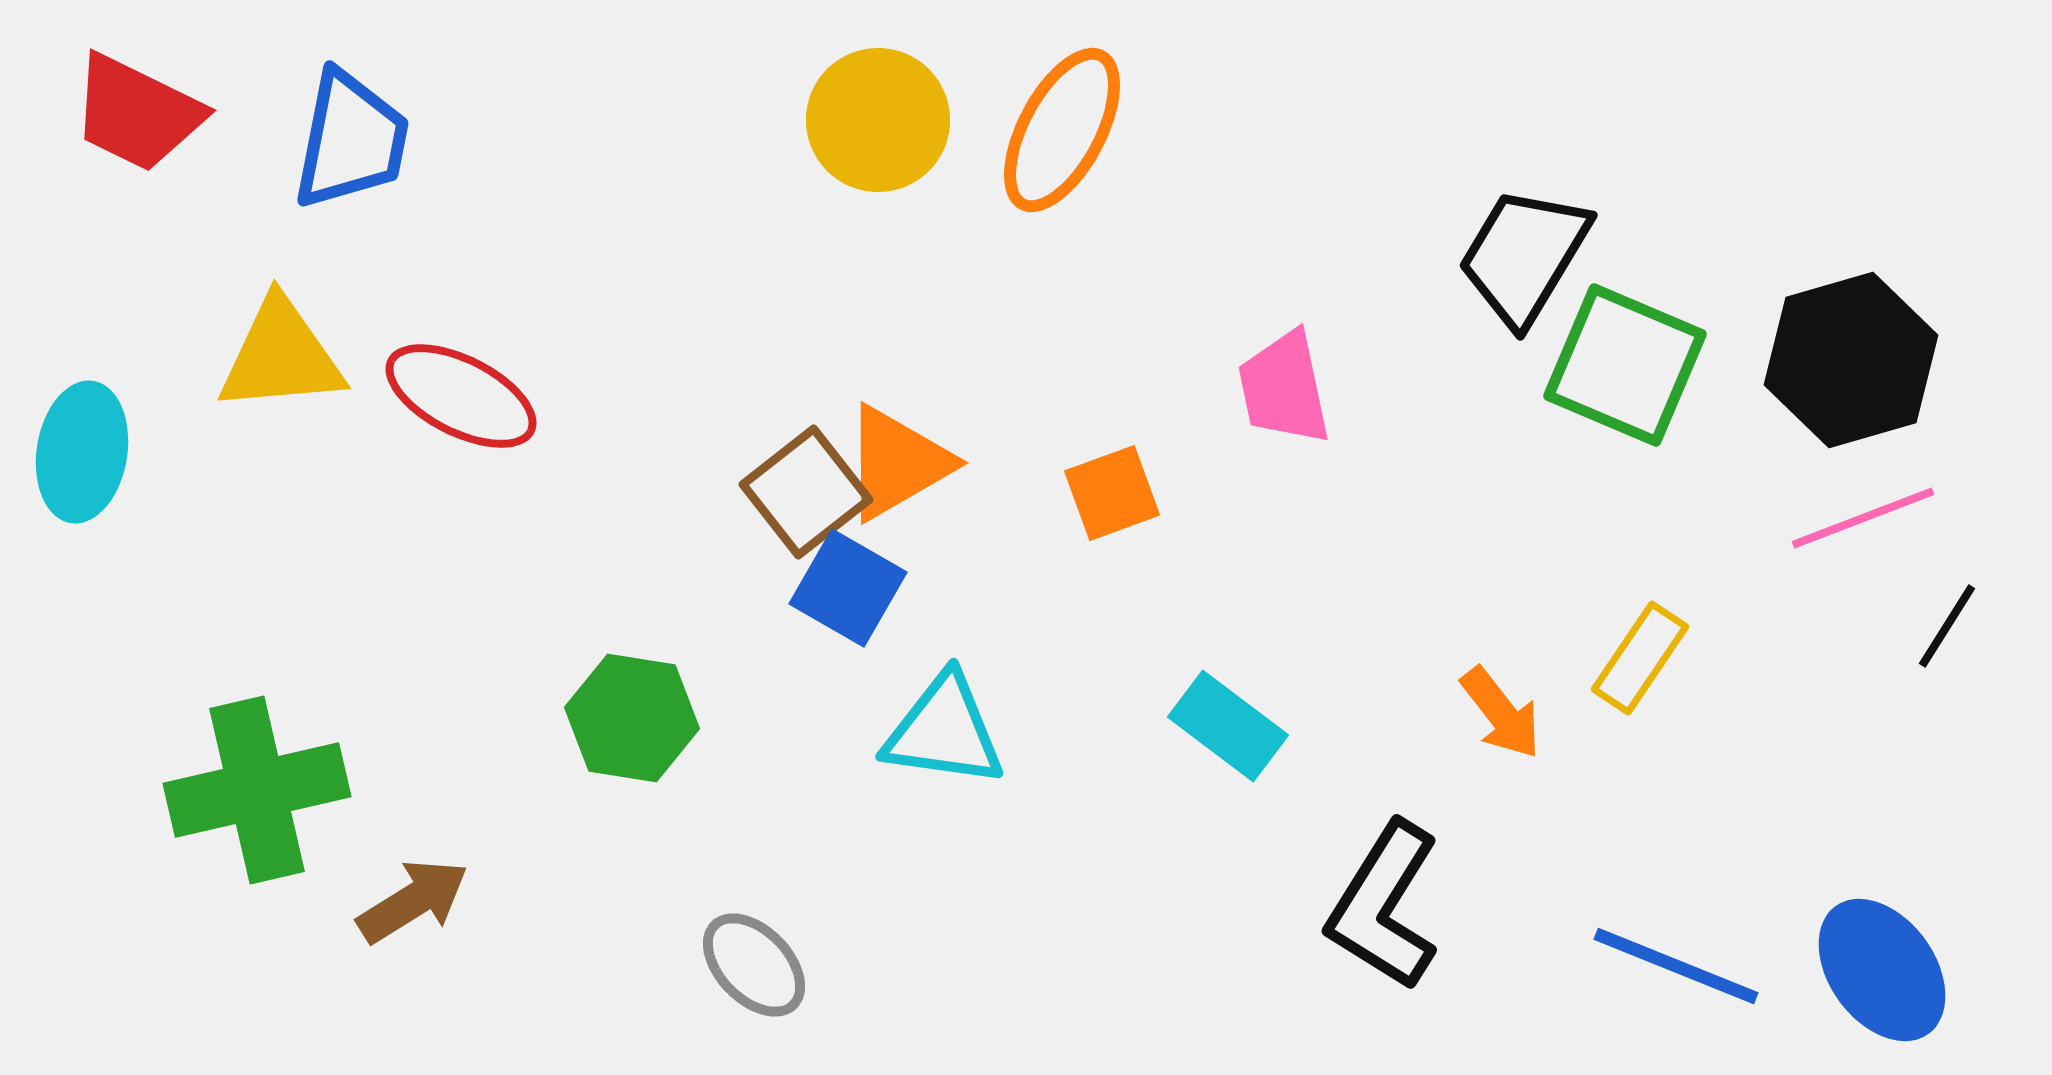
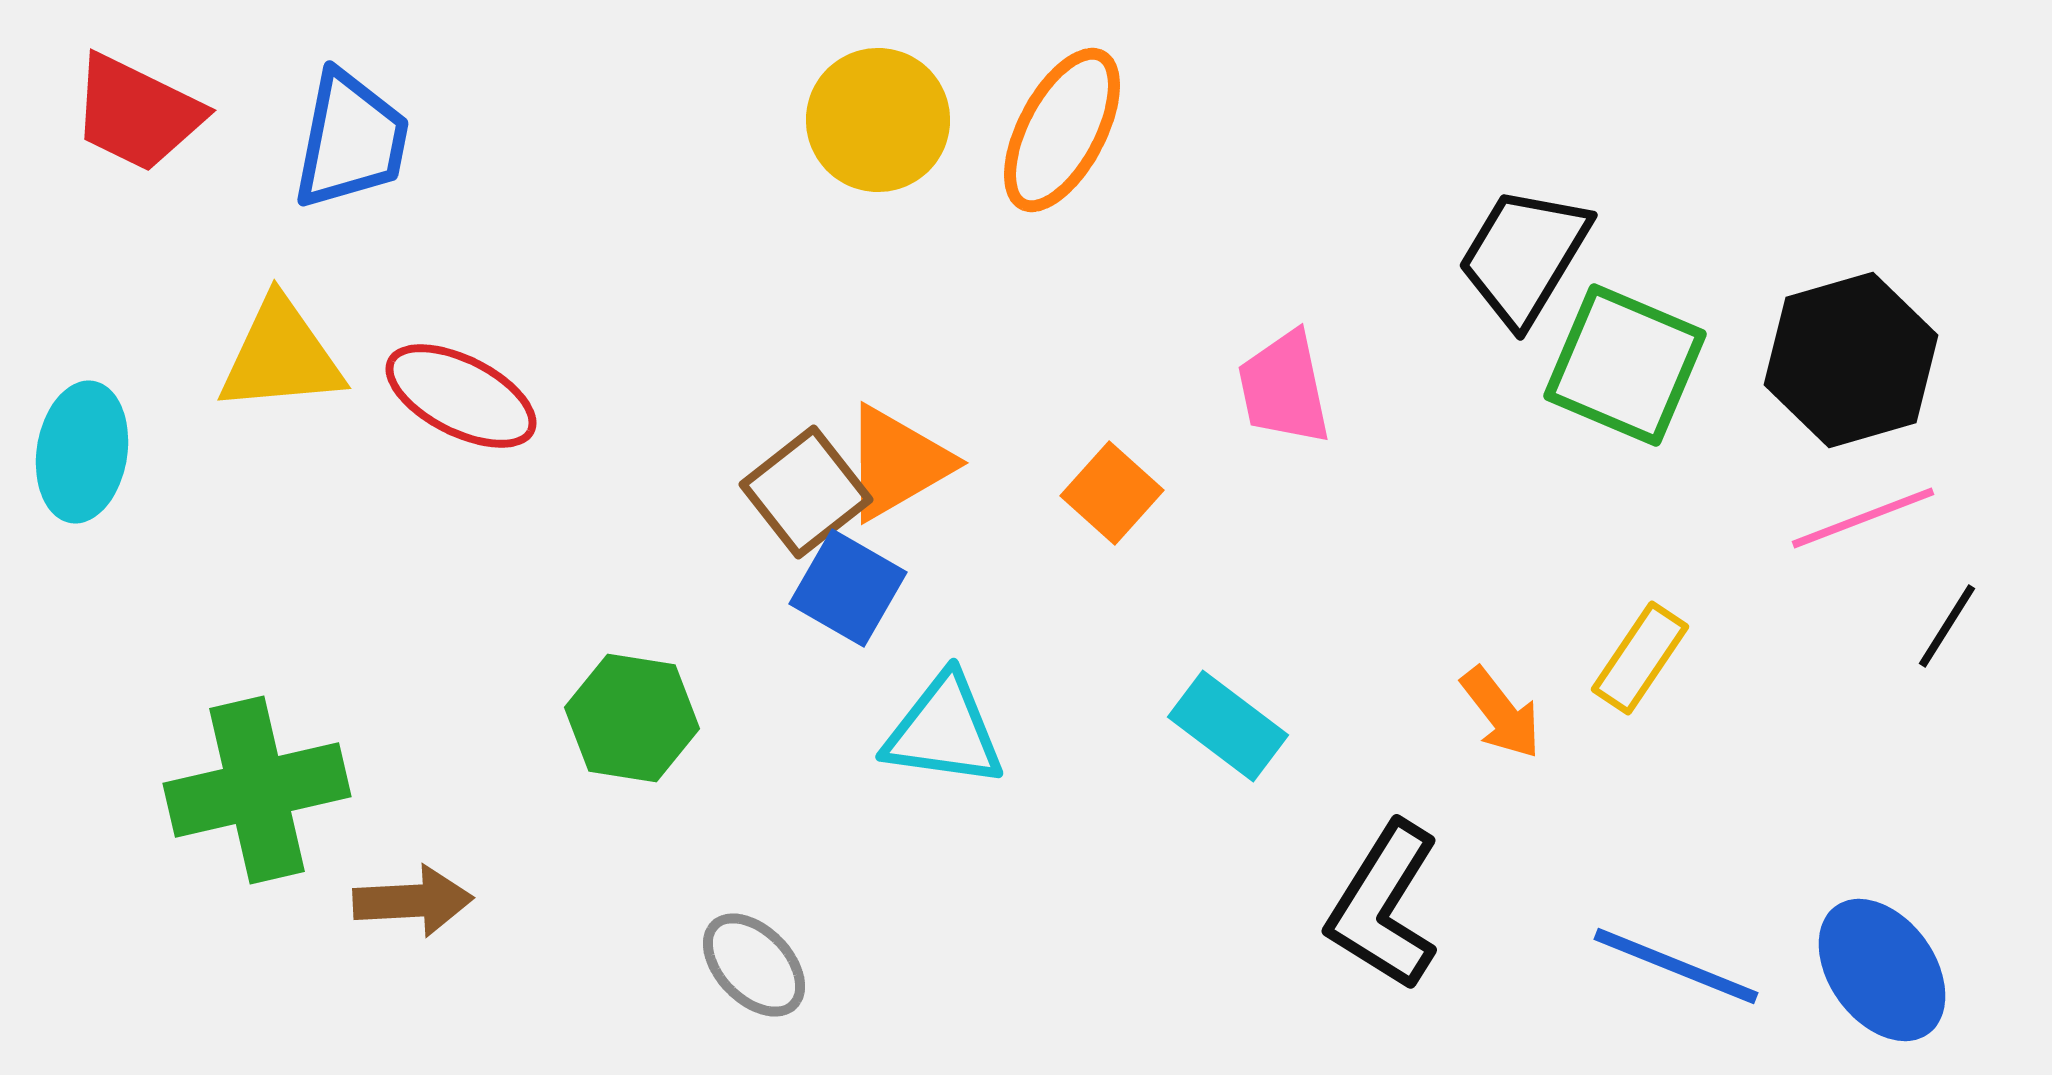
orange square: rotated 28 degrees counterclockwise
brown arrow: rotated 29 degrees clockwise
